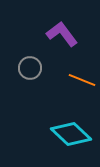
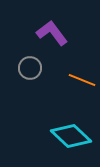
purple L-shape: moved 10 px left, 1 px up
cyan diamond: moved 2 px down
